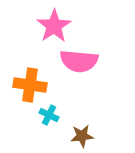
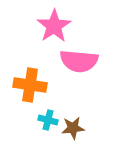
cyan cross: moved 1 px left, 5 px down; rotated 12 degrees counterclockwise
brown star: moved 9 px left, 8 px up
